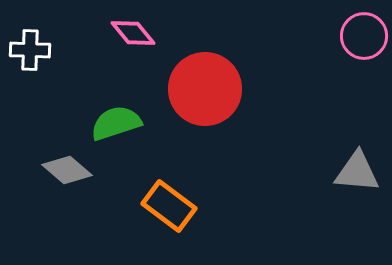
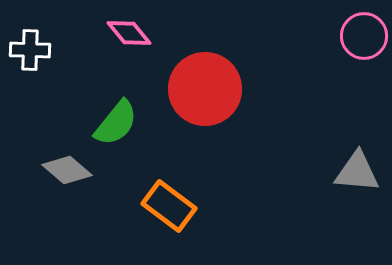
pink diamond: moved 4 px left
green semicircle: rotated 147 degrees clockwise
